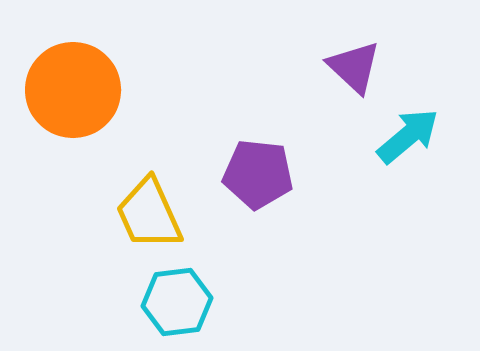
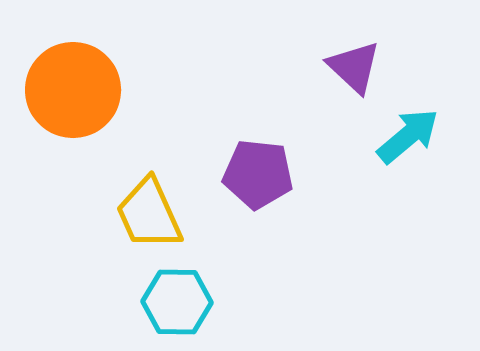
cyan hexagon: rotated 8 degrees clockwise
